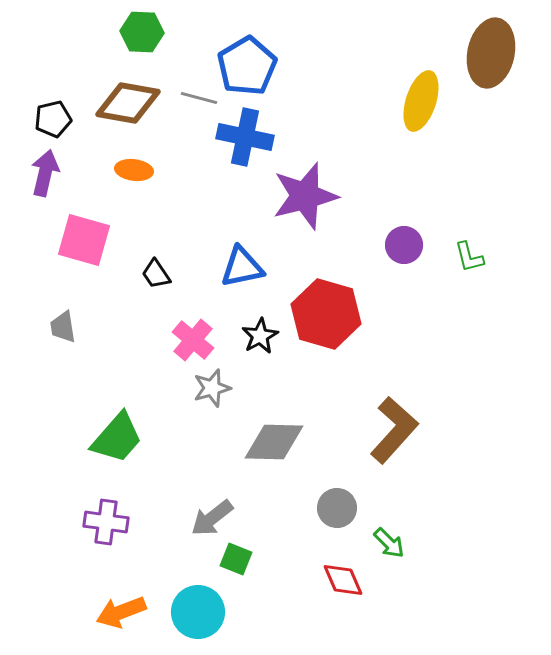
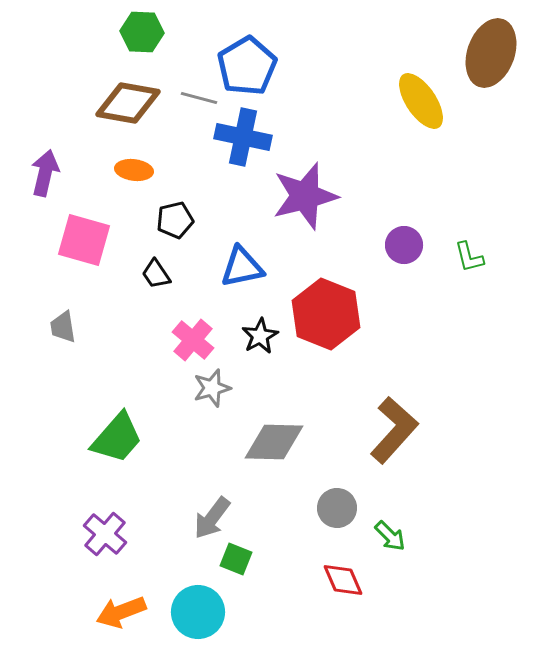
brown ellipse: rotated 8 degrees clockwise
yellow ellipse: rotated 52 degrees counterclockwise
black pentagon: moved 122 px right, 101 px down
blue cross: moved 2 px left
red hexagon: rotated 6 degrees clockwise
gray arrow: rotated 15 degrees counterclockwise
purple cross: moved 1 px left, 12 px down; rotated 33 degrees clockwise
green arrow: moved 1 px right, 7 px up
